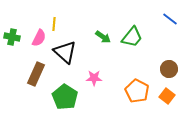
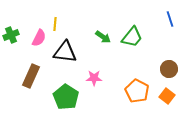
blue line: rotated 35 degrees clockwise
yellow line: moved 1 px right
green cross: moved 1 px left, 2 px up; rotated 35 degrees counterclockwise
black triangle: rotated 35 degrees counterclockwise
brown rectangle: moved 5 px left, 2 px down
green pentagon: moved 1 px right
